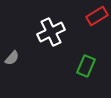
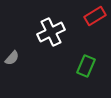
red rectangle: moved 2 px left
